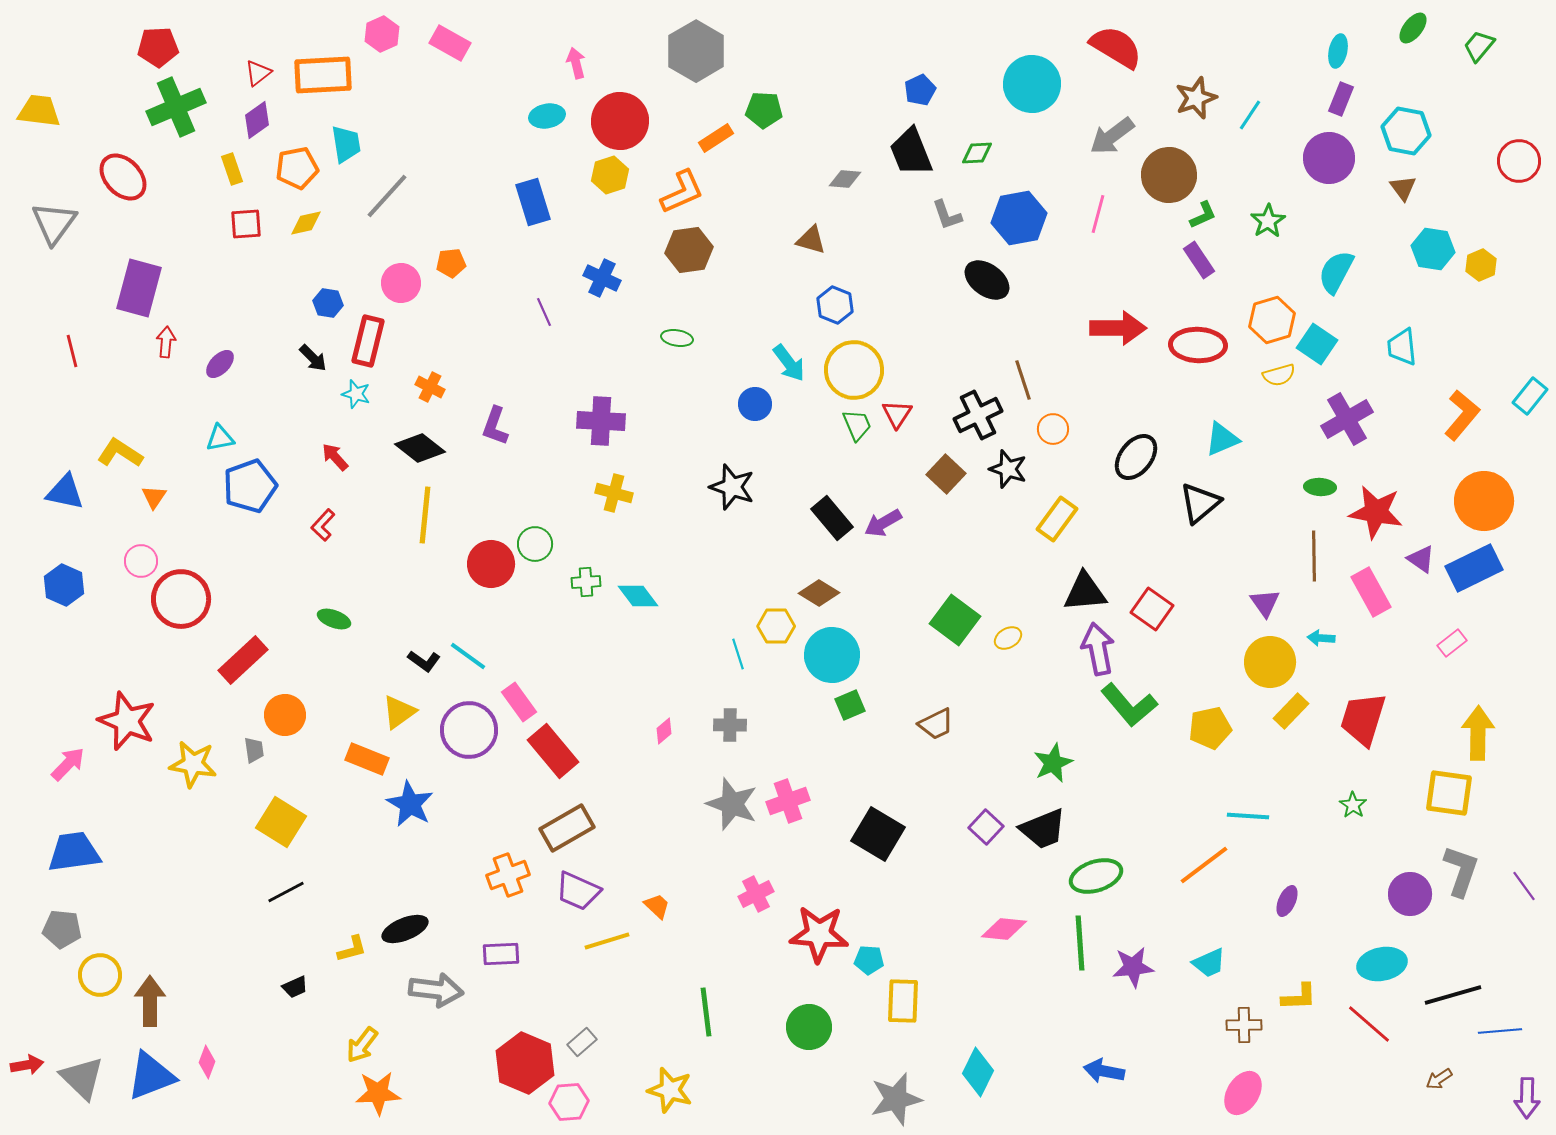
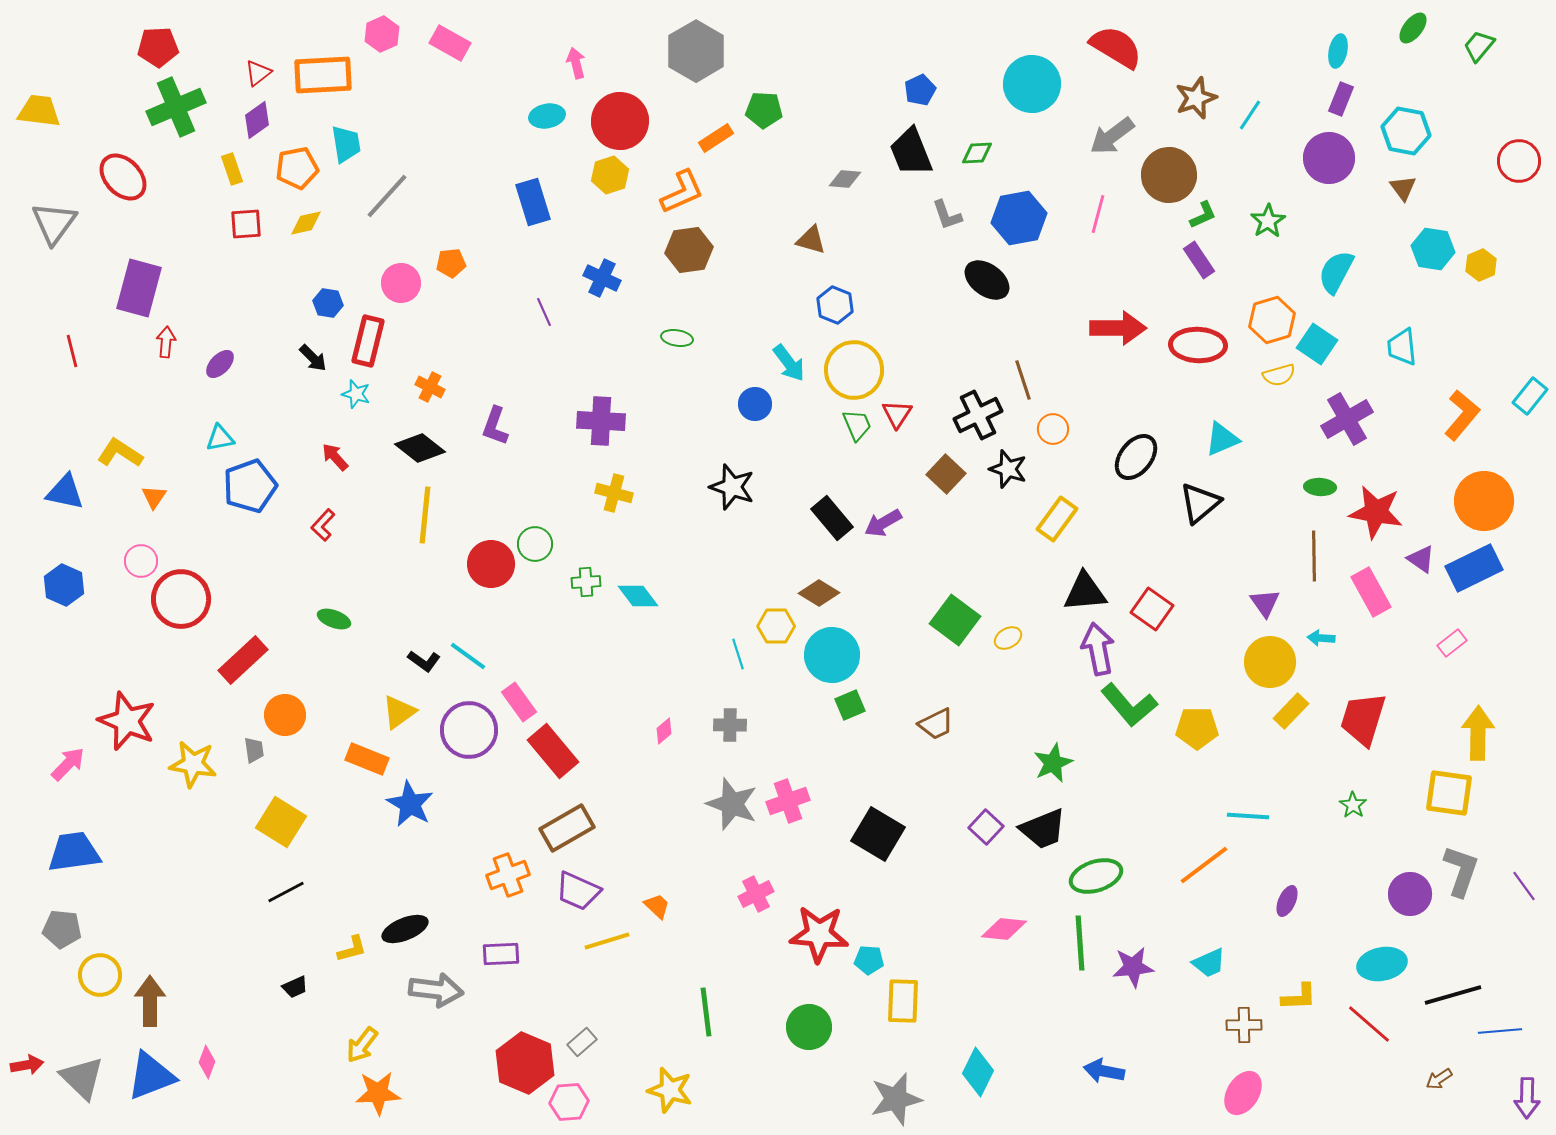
yellow pentagon at (1210, 728): moved 13 px left; rotated 12 degrees clockwise
